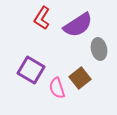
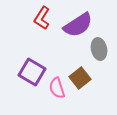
purple square: moved 1 px right, 2 px down
